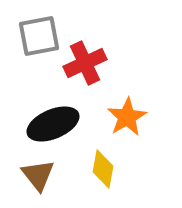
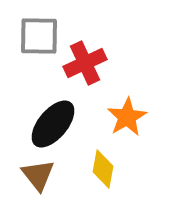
gray square: rotated 12 degrees clockwise
black ellipse: rotated 27 degrees counterclockwise
